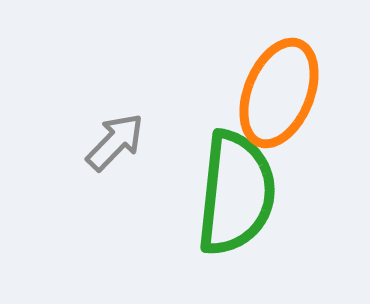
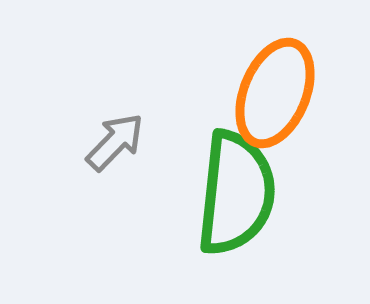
orange ellipse: moved 4 px left
